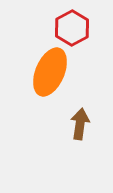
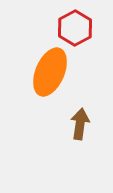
red hexagon: moved 3 px right
